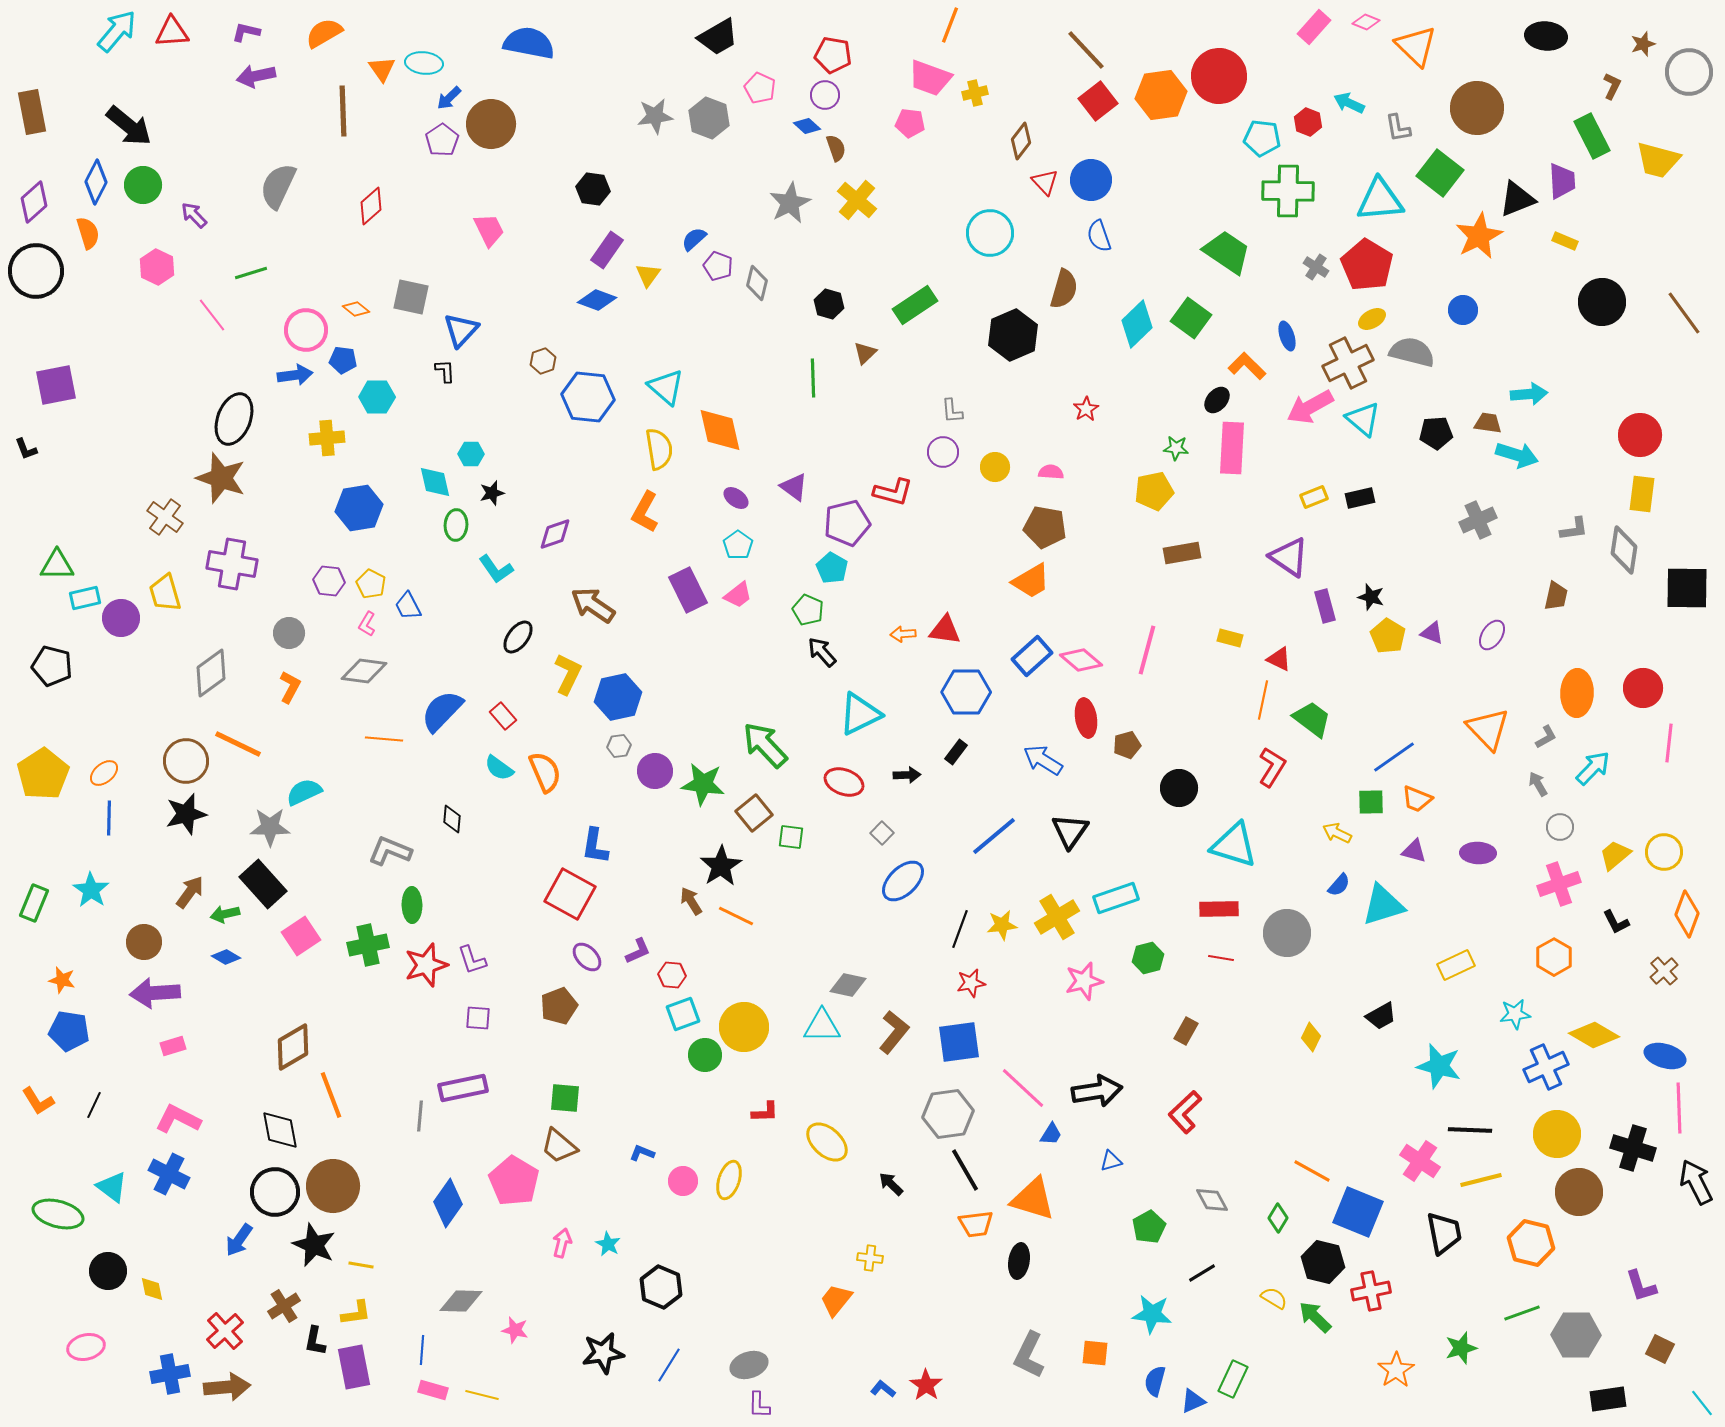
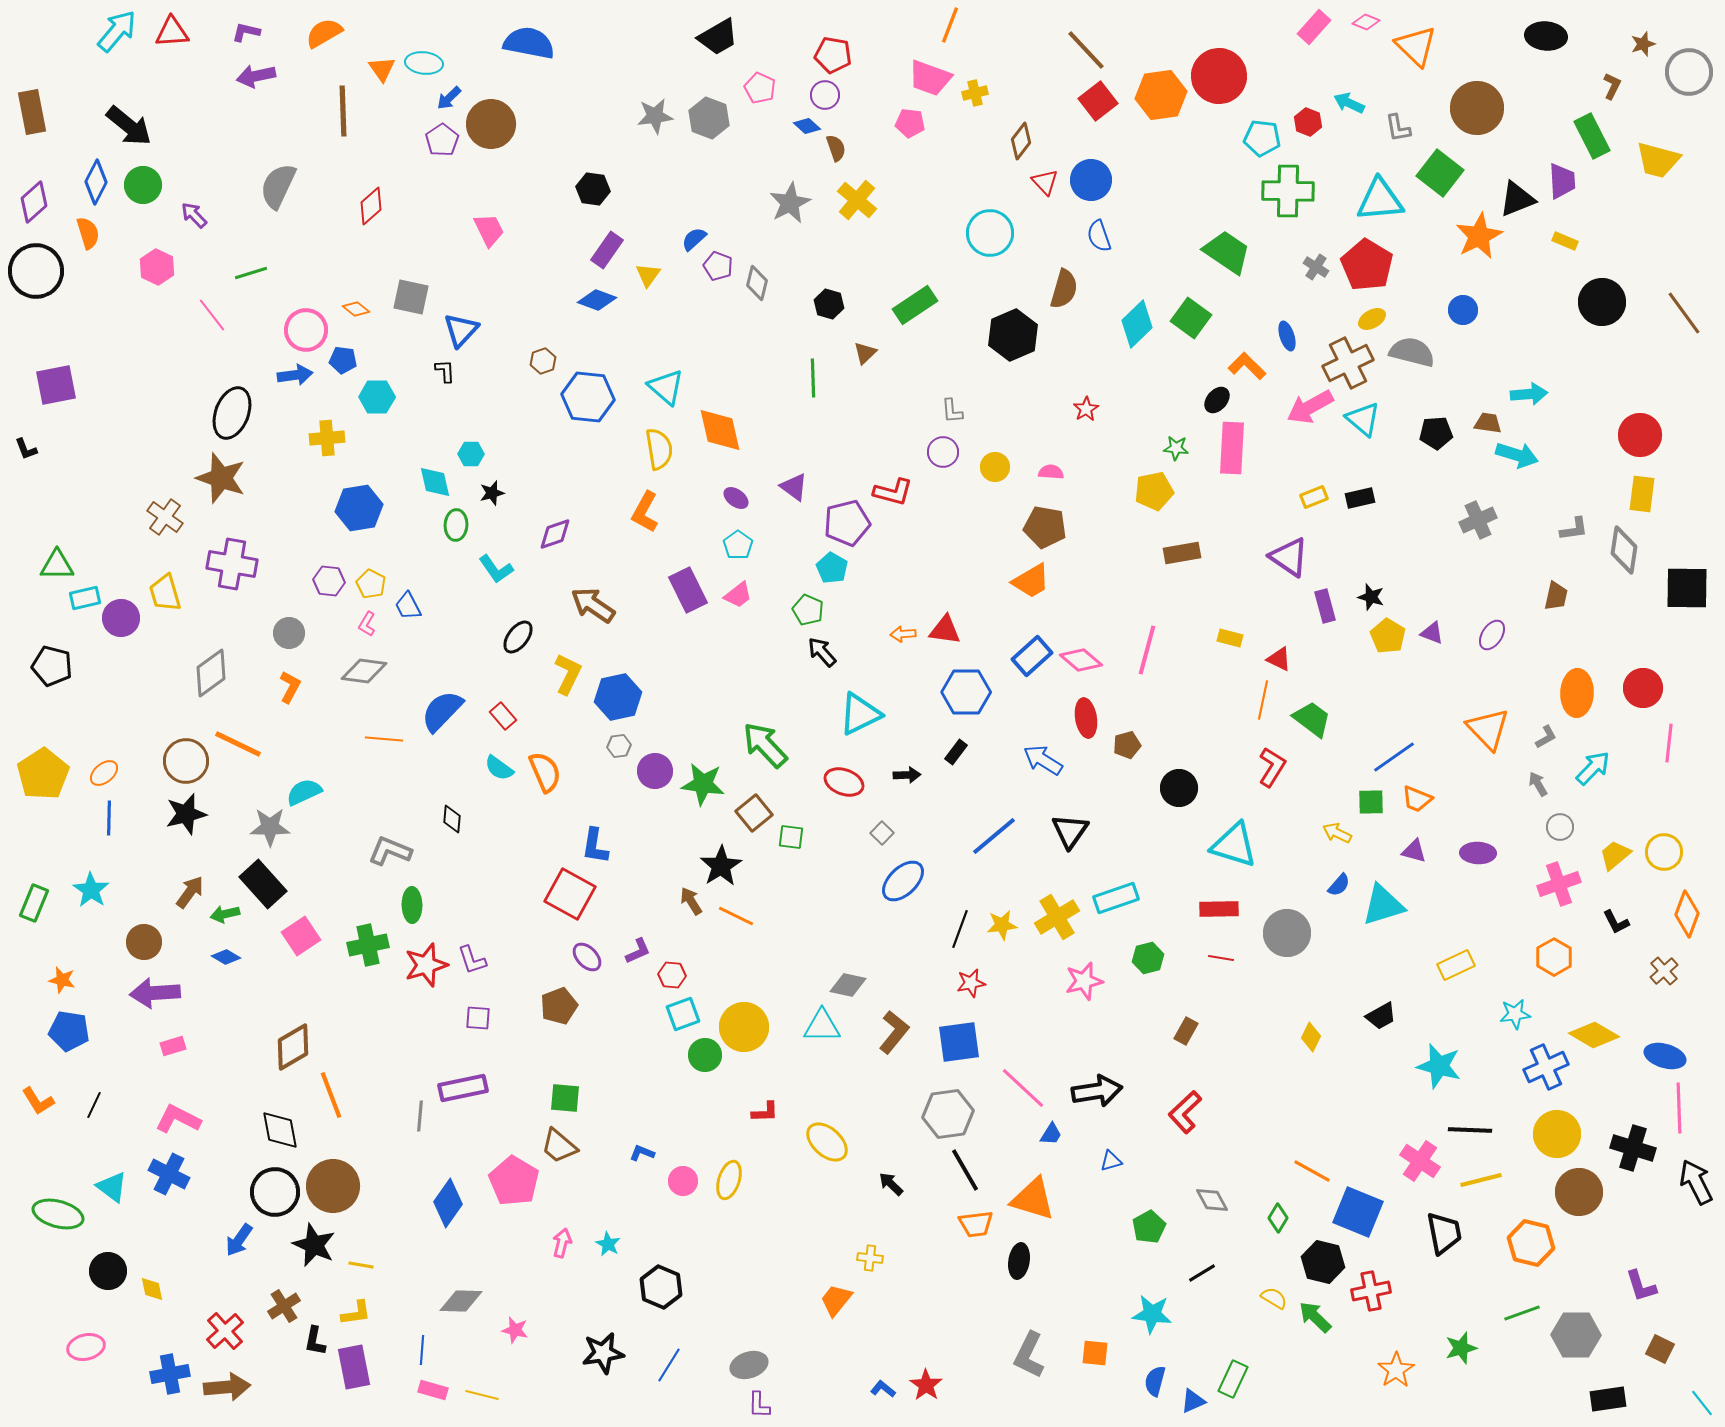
black ellipse at (234, 419): moved 2 px left, 6 px up
